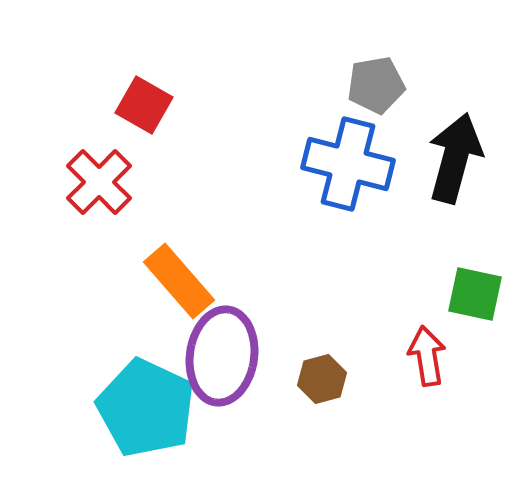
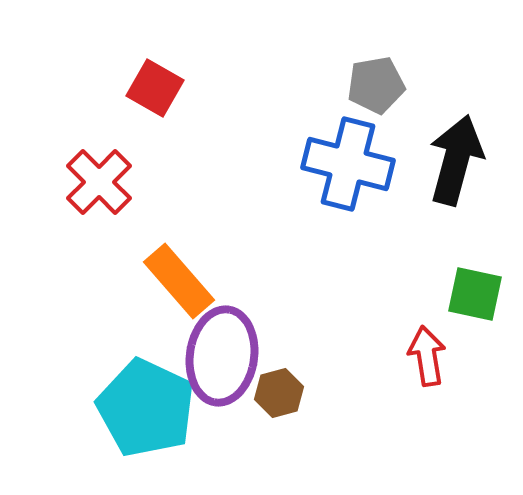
red square: moved 11 px right, 17 px up
black arrow: moved 1 px right, 2 px down
brown hexagon: moved 43 px left, 14 px down
